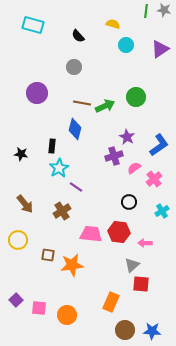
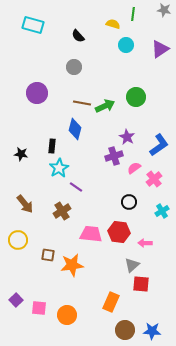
green line: moved 13 px left, 3 px down
